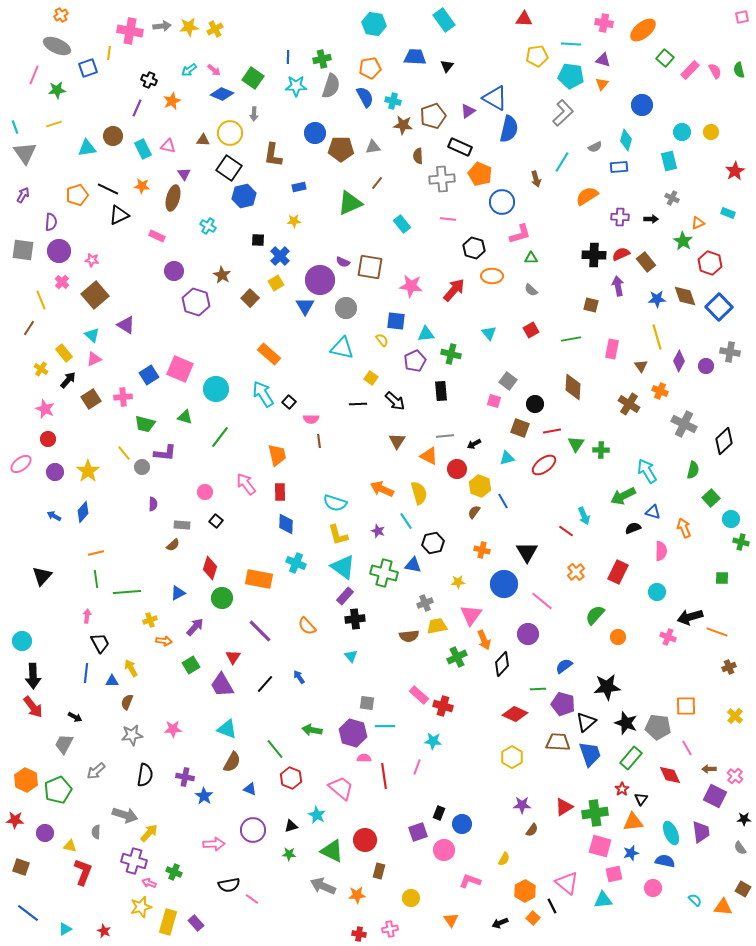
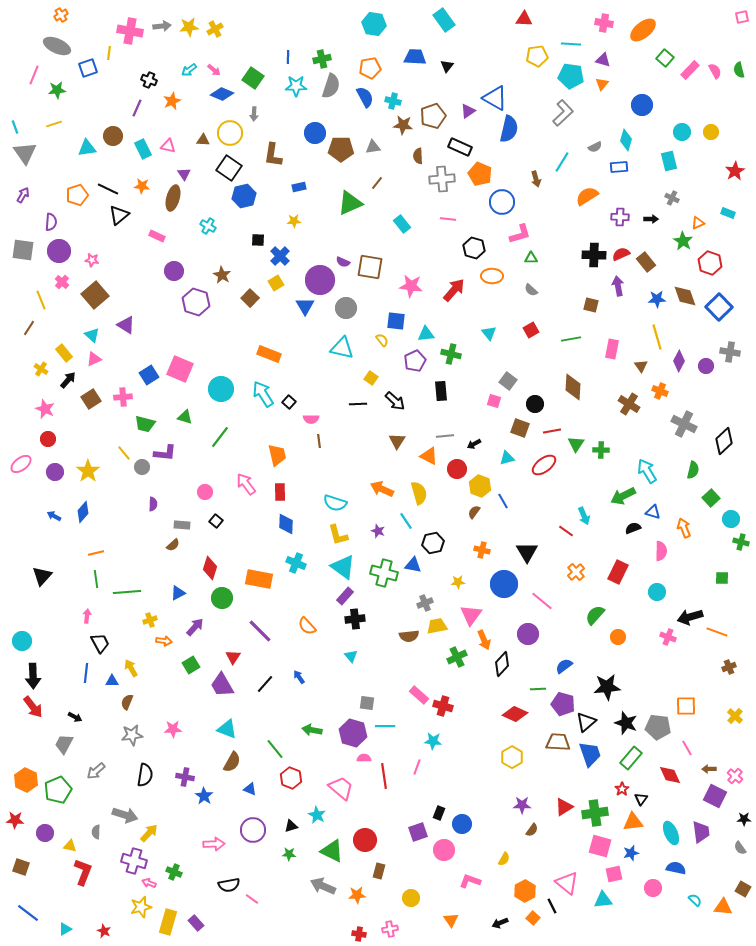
black triangle at (119, 215): rotated 15 degrees counterclockwise
orange rectangle at (269, 354): rotated 20 degrees counterclockwise
cyan circle at (216, 389): moved 5 px right
blue semicircle at (665, 861): moved 11 px right, 7 px down
